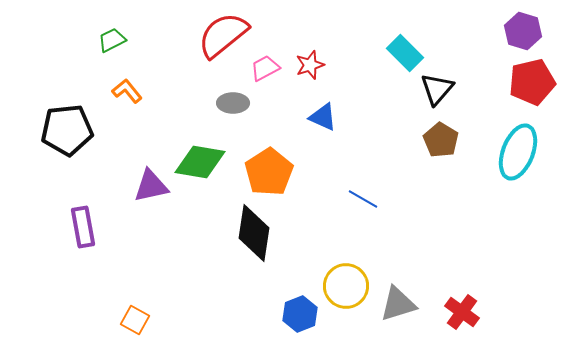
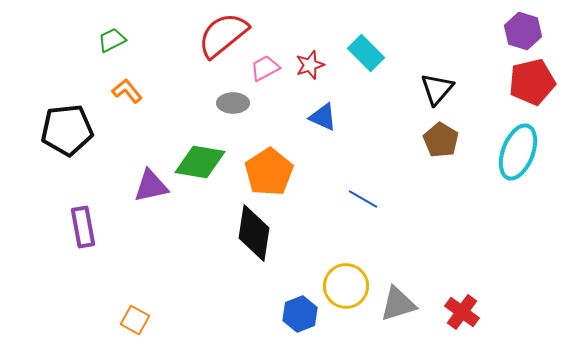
cyan rectangle: moved 39 px left
